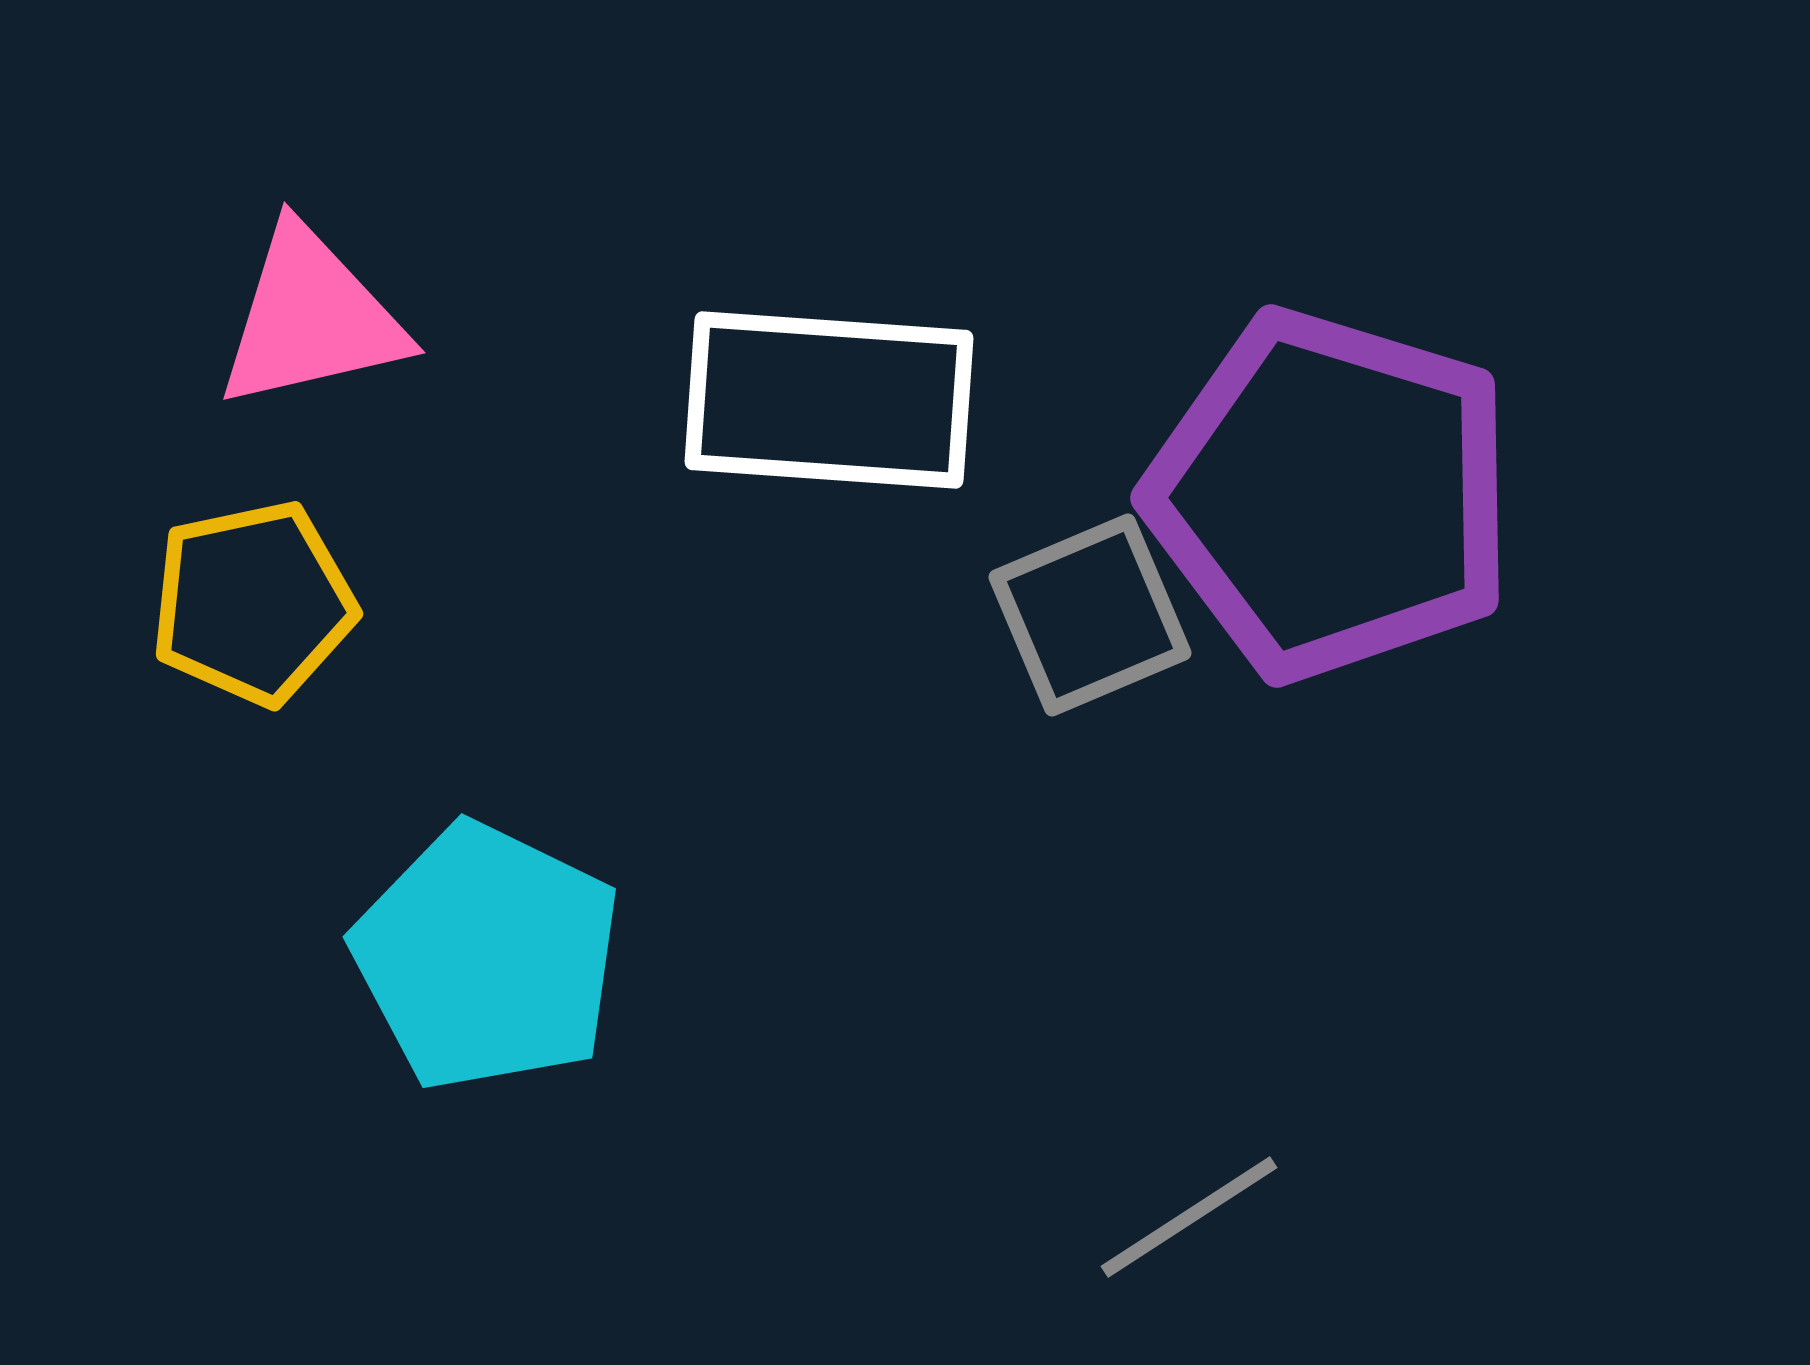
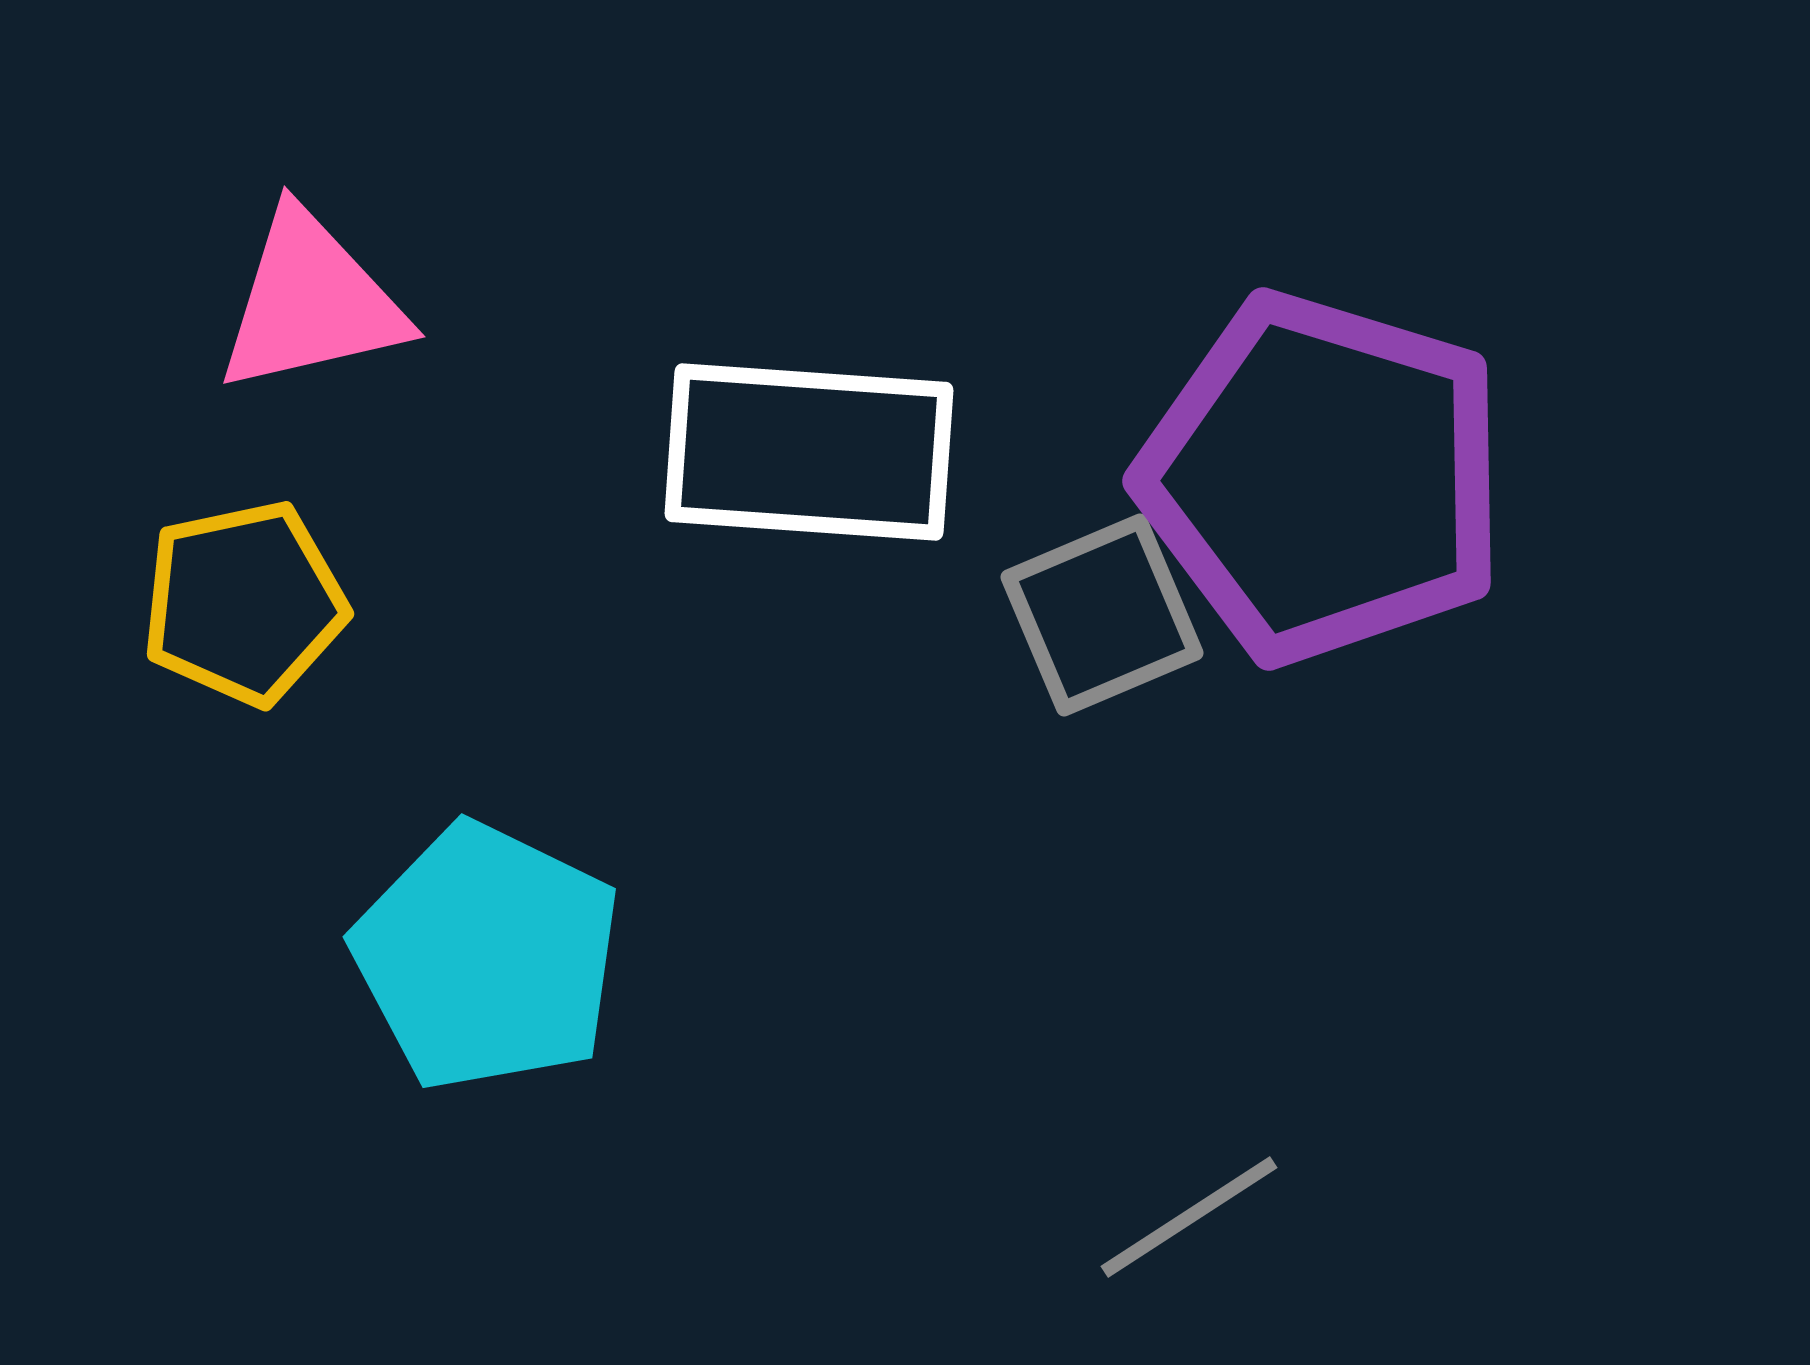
pink triangle: moved 16 px up
white rectangle: moved 20 px left, 52 px down
purple pentagon: moved 8 px left, 17 px up
yellow pentagon: moved 9 px left
gray square: moved 12 px right
